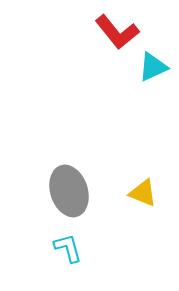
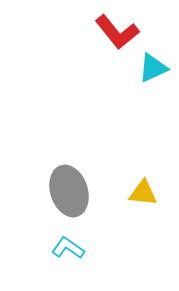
cyan triangle: moved 1 px down
yellow triangle: rotated 16 degrees counterclockwise
cyan L-shape: rotated 40 degrees counterclockwise
